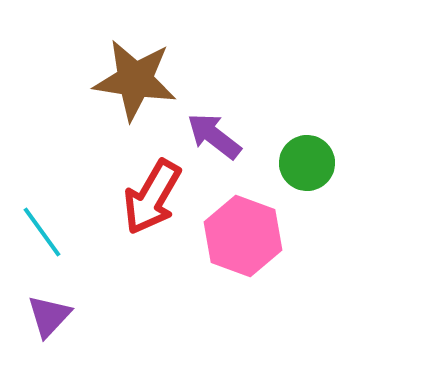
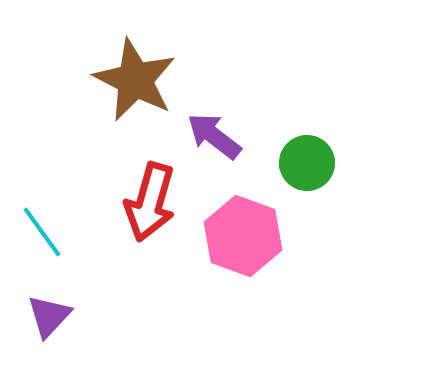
brown star: rotated 18 degrees clockwise
red arrow: moved 2 px left, 5 px down; rotated 14 degrees counterclockwise
